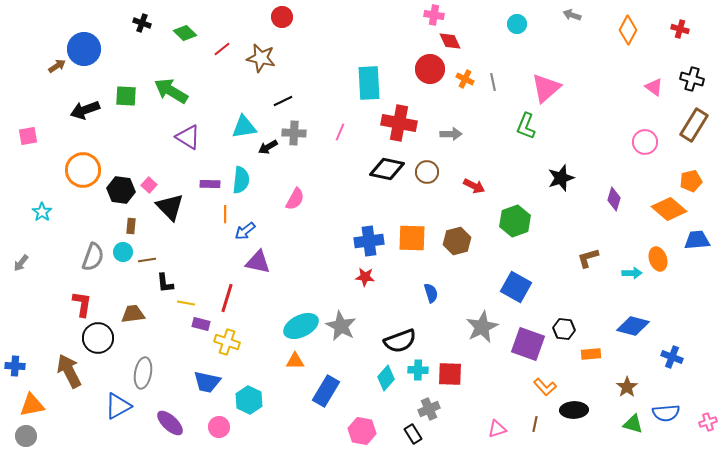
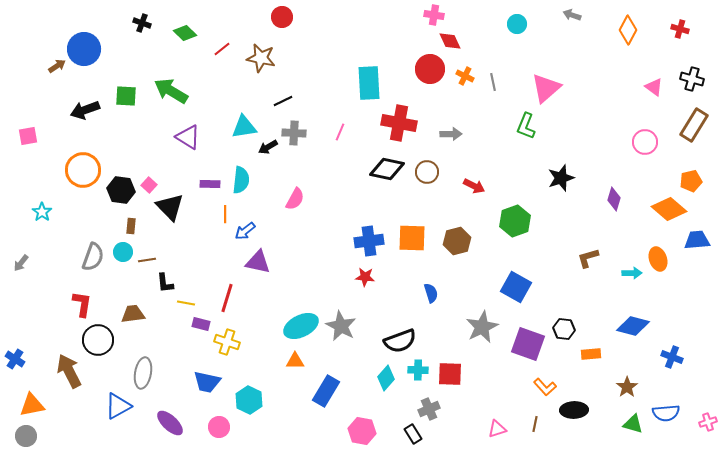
orange cross at (465, 79): moved 3 px up
black circle at (98, 338): moved 2 px down
blue cross at (15, 366): moved 7 px up; rotated 30 degrees clockwise
